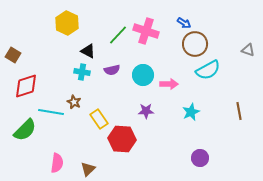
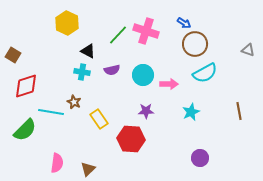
cyan semicircle: moved 3 px left, 3 px down
red hexagon: moved 9 px right
